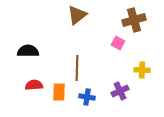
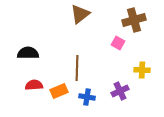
brown triangle: moved 3 px right, 1 px up
black semicircle: moved 2 px down
orange rectangle: moved 1 px up; rotated 66 degrees clockwise
